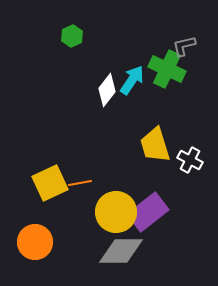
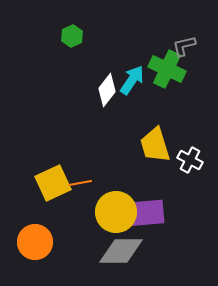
yellow square: moved 3 px right
purple rectangle: moved 3 px left, 1 px down; rotated 33 degrees clockwise
